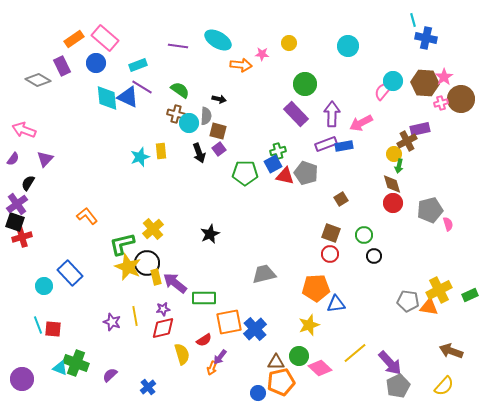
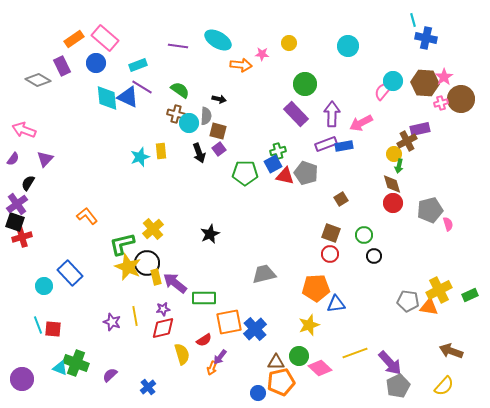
yellow line at (355, 353): rotated 20 degrees clockwise
